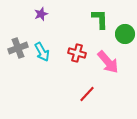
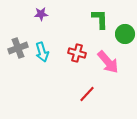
purple star: rotated 16 degrees clockwise
cyan arrow: rotated 12 degrees clockwise
